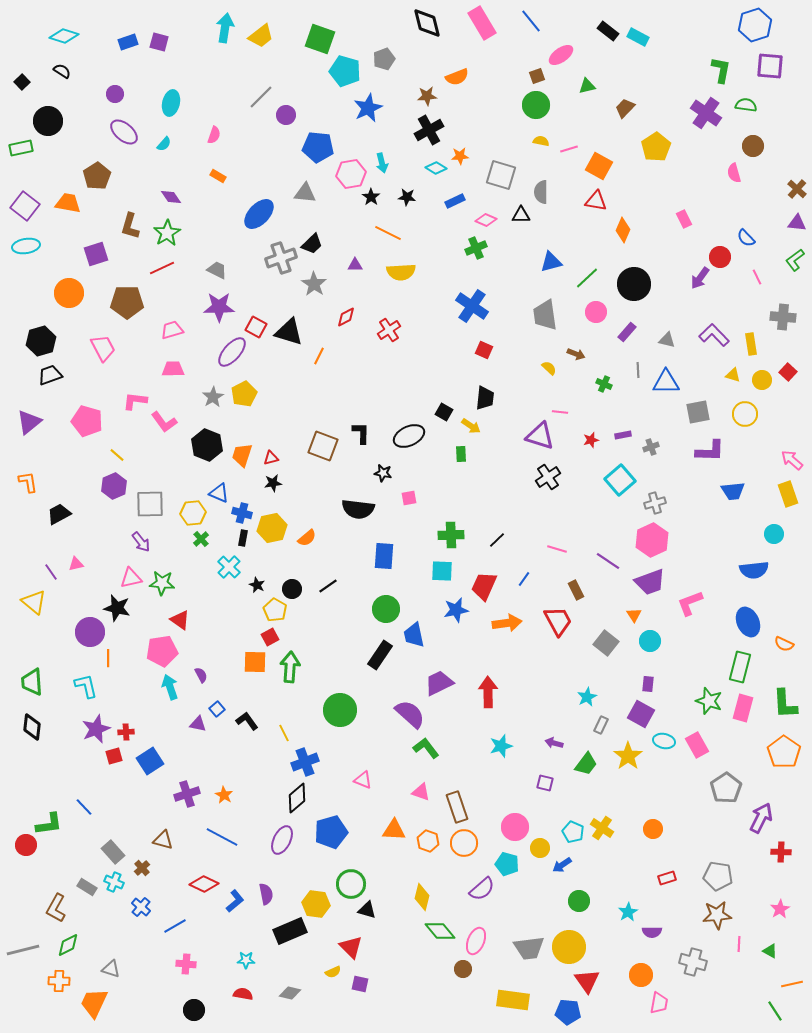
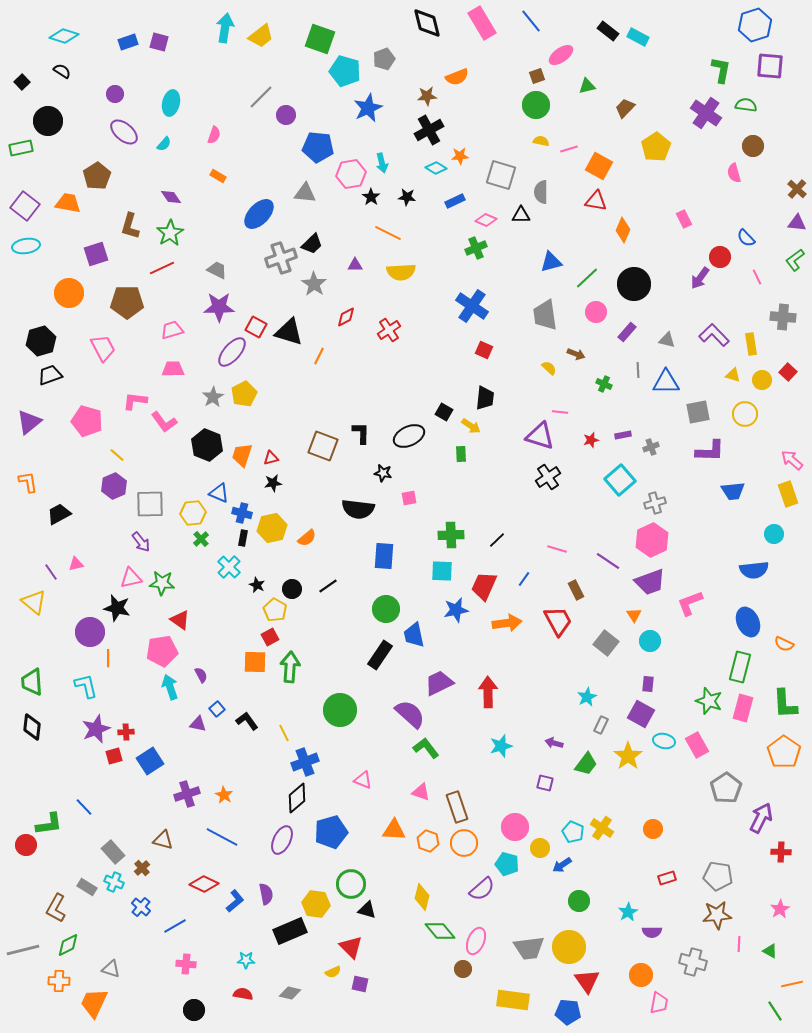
green star at (167, 233): moved 3 px right
